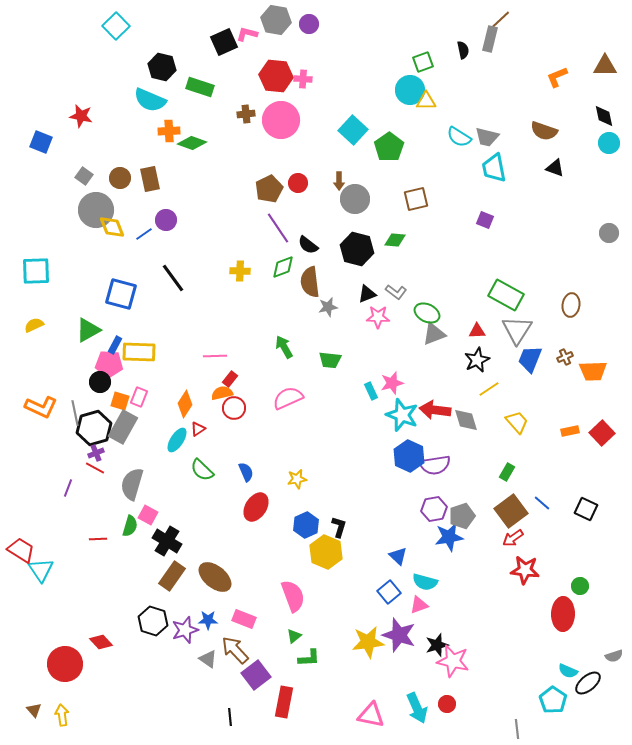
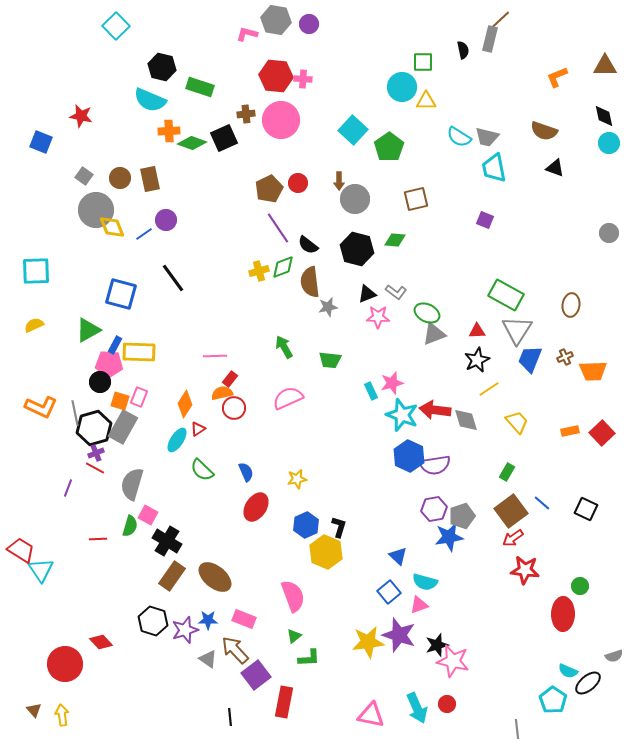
black square at (224, 42): moved 96 px down
green square at (423, 62): rotated 20 degrees clockwise
cyan circle at (410, 90): moved 8 px left, 3 px up
yellow cross at (240, 271): moved 19 px right; rotated 18 degrees counterclockwise
